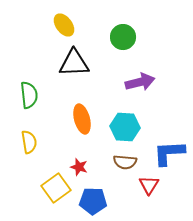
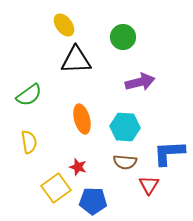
black triangle: moved 2 px right, 3 px up
green semicircle: rotated 60 degrees clockwise
red star: moved 1 px left
